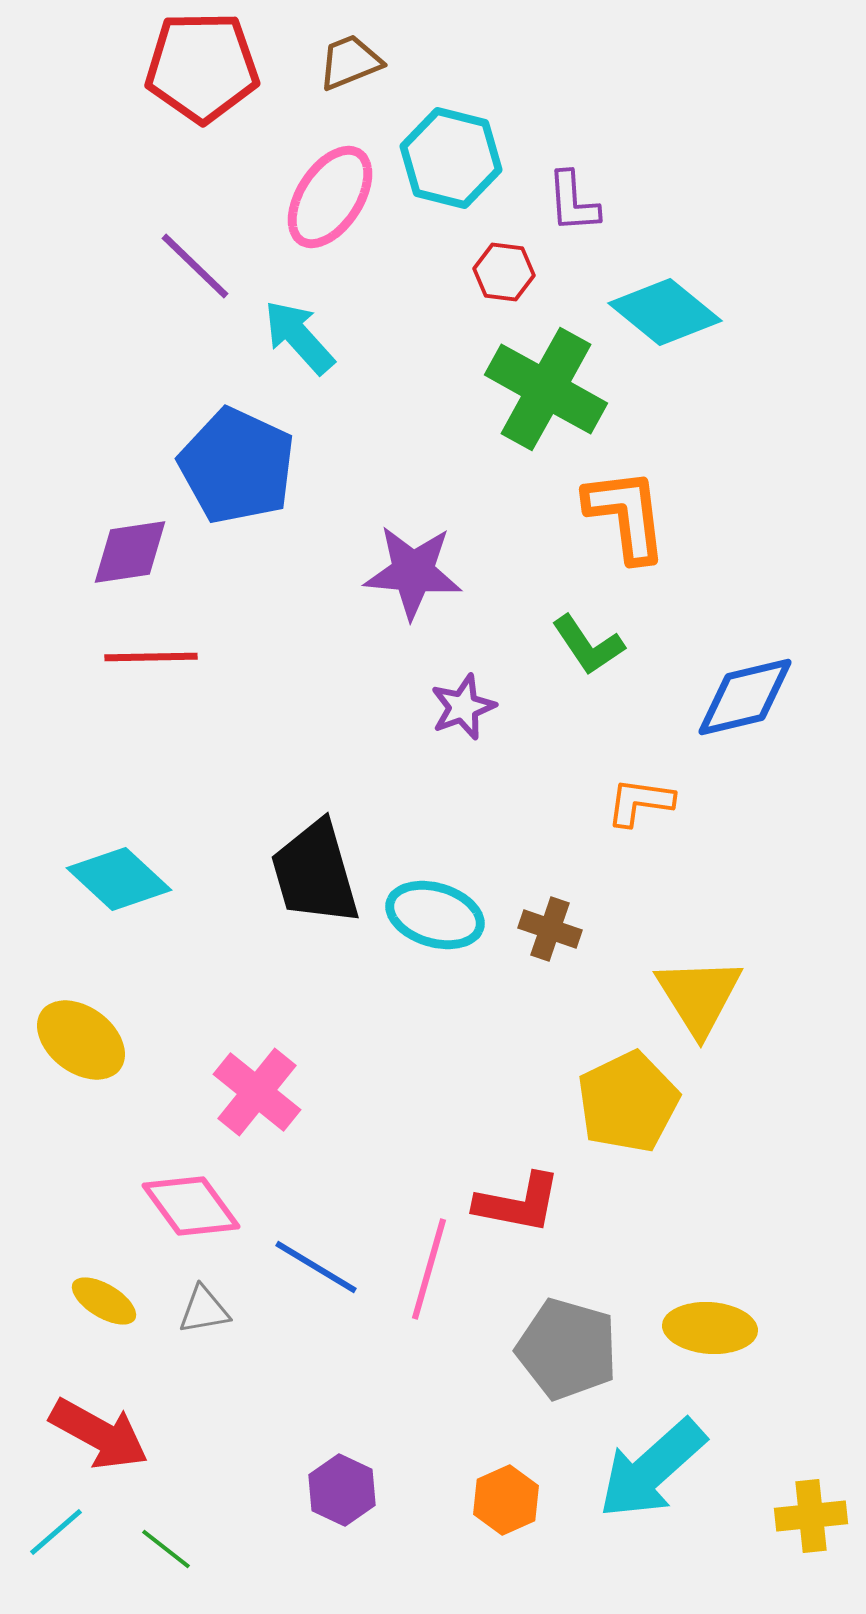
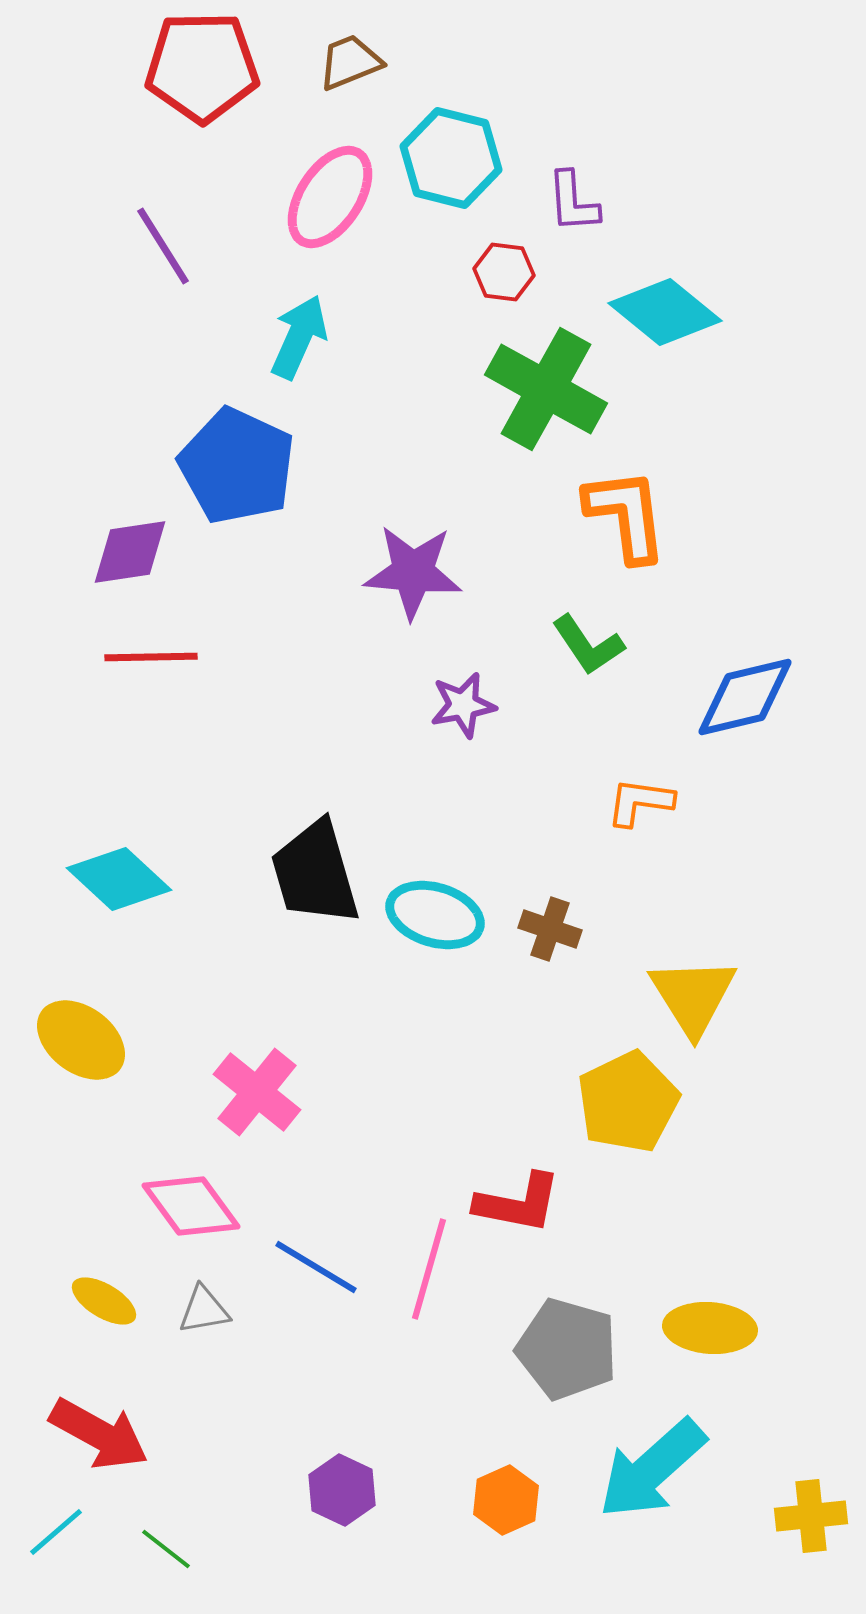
purple line at (195, 266): moved 32 px left, 20 px up; rotated 14 degrees clockwise
cyan arrow at (299, 337): rotated 66 degrees clockwise
purple star at (463, 707): moved 2 px up; rotated 10 degrees clockwise
yellow triangle at (699, 996): moved 6 px left
